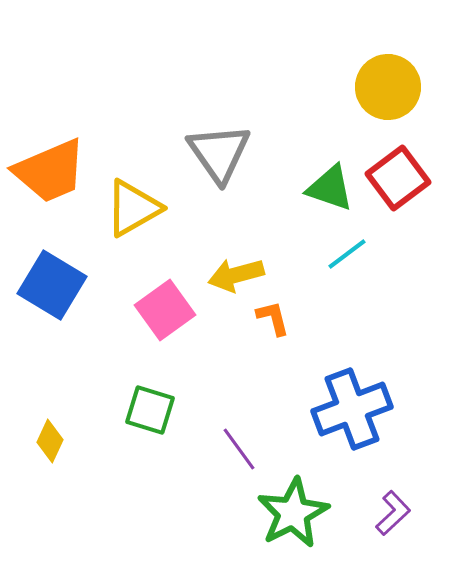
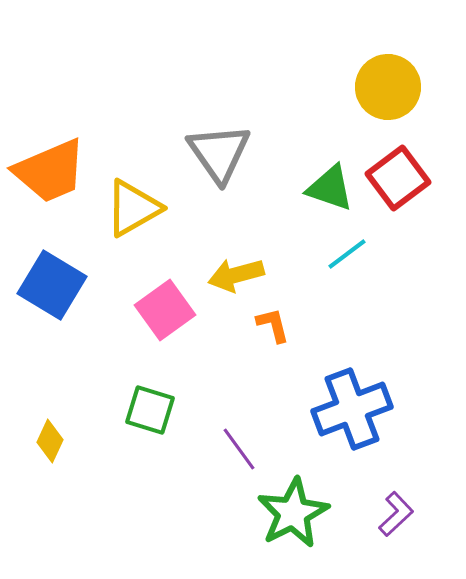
orange L-shape: moved 7 px down
purple L-shape: moved 3 px right, 1 px down
